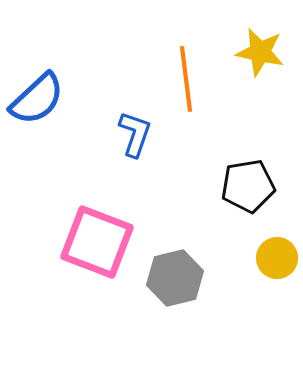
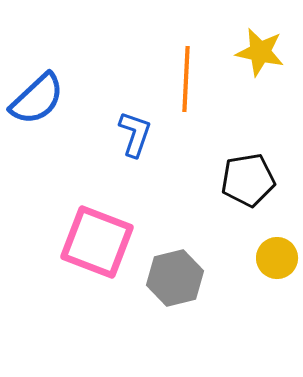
orange line: rotated 10 degrees clockwise
black pentagon: moved 6 px up
